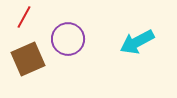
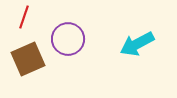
red line: rotated 10 degrees counterclockwise
cyan arrow: moved 2 px down
